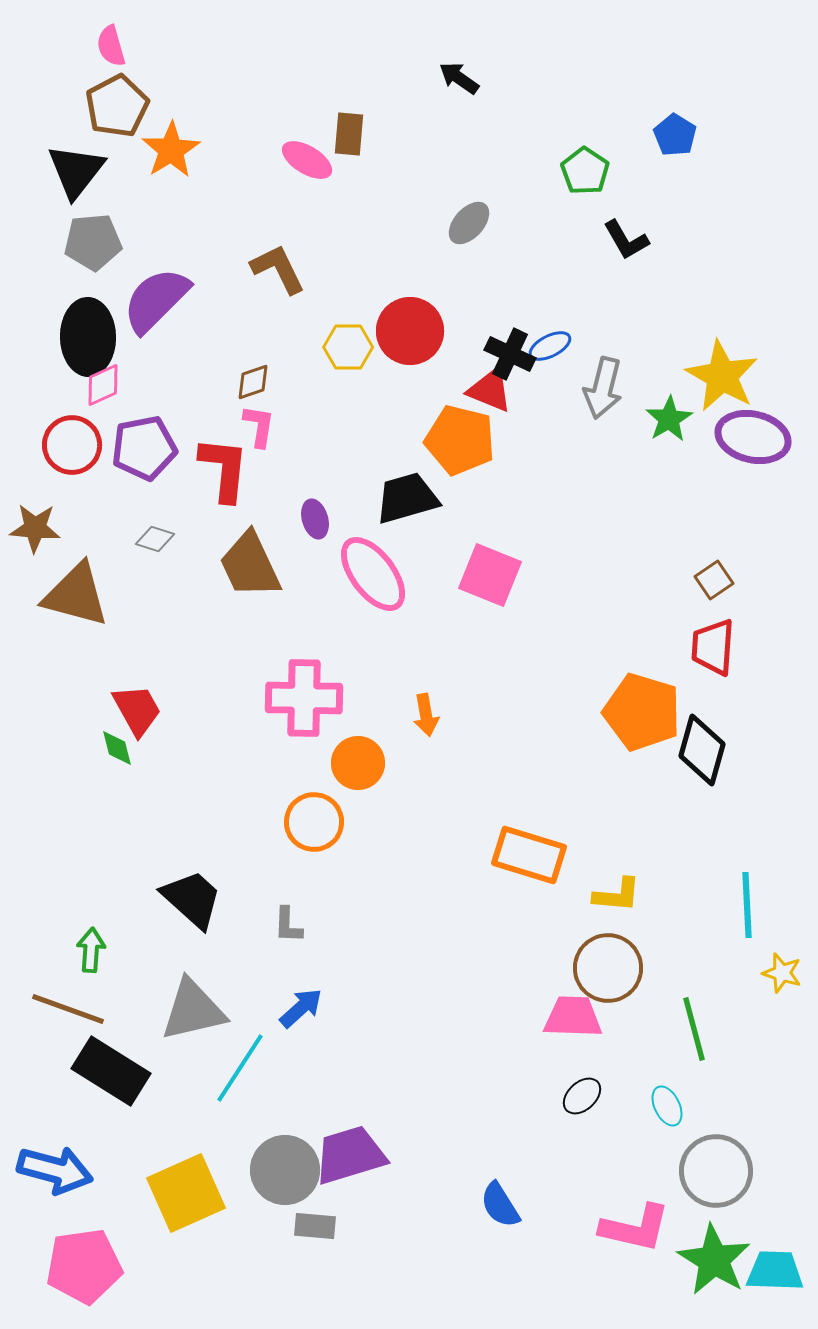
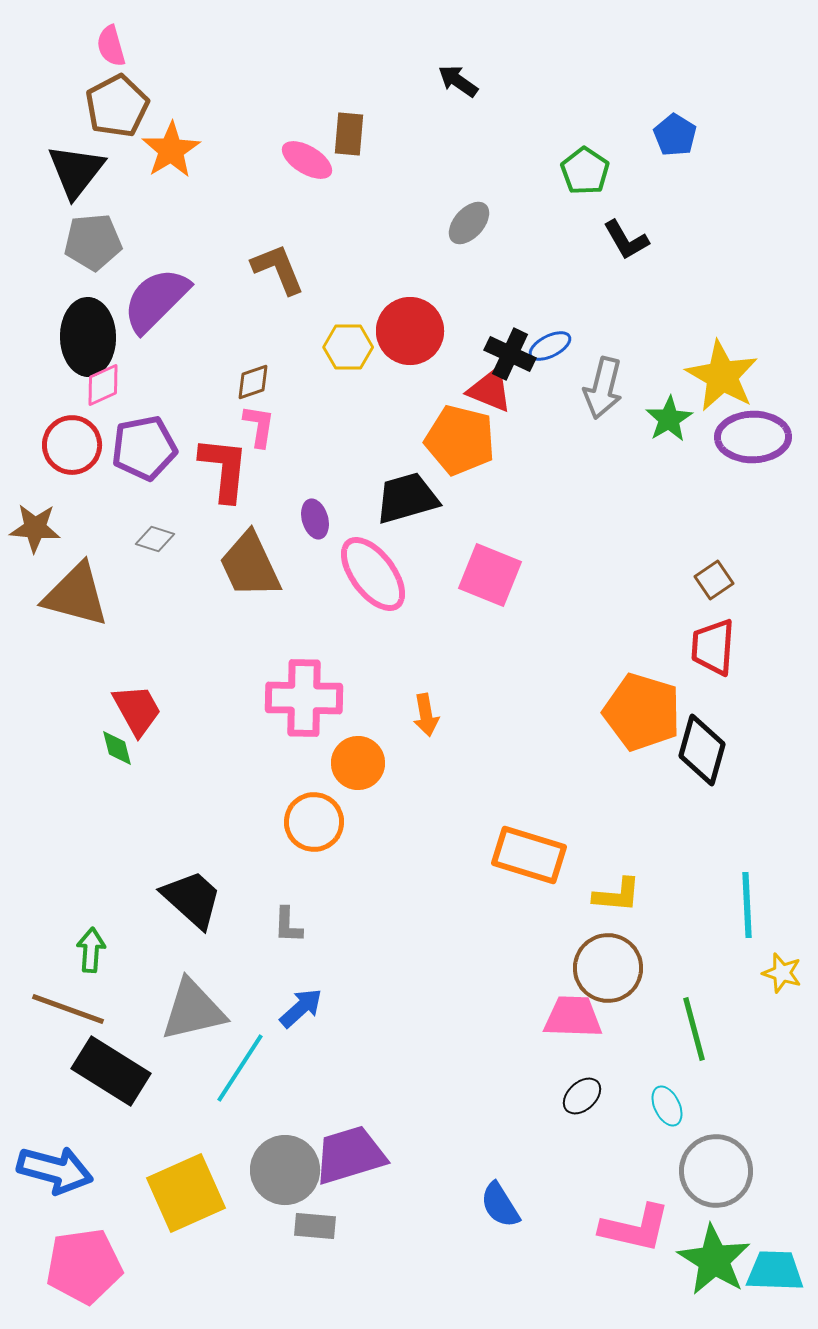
black arrow at (459, 78): moved 1 px left, 3 px down
brown L-shape at (278, 269): rotated 4 degrees clockwise
purple ellipse at (753, 437): rotated 14 degrees counterclockwise
